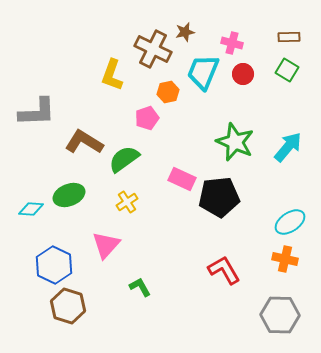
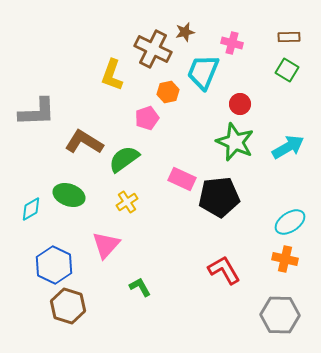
red circle: moved 3 px left, 30 px down
cyan arrow: rotated 20 degrees clockwise
green ellipse: rotated 40 degrees clockwise
cyan diamond: rotated 35 degrees counterclockwise
